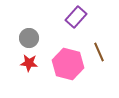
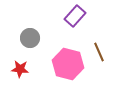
purple rectangle: moved 1 px left, 1 px up
gray circle: moved 1 px right
red star: moved 9 px left, 6 px down
